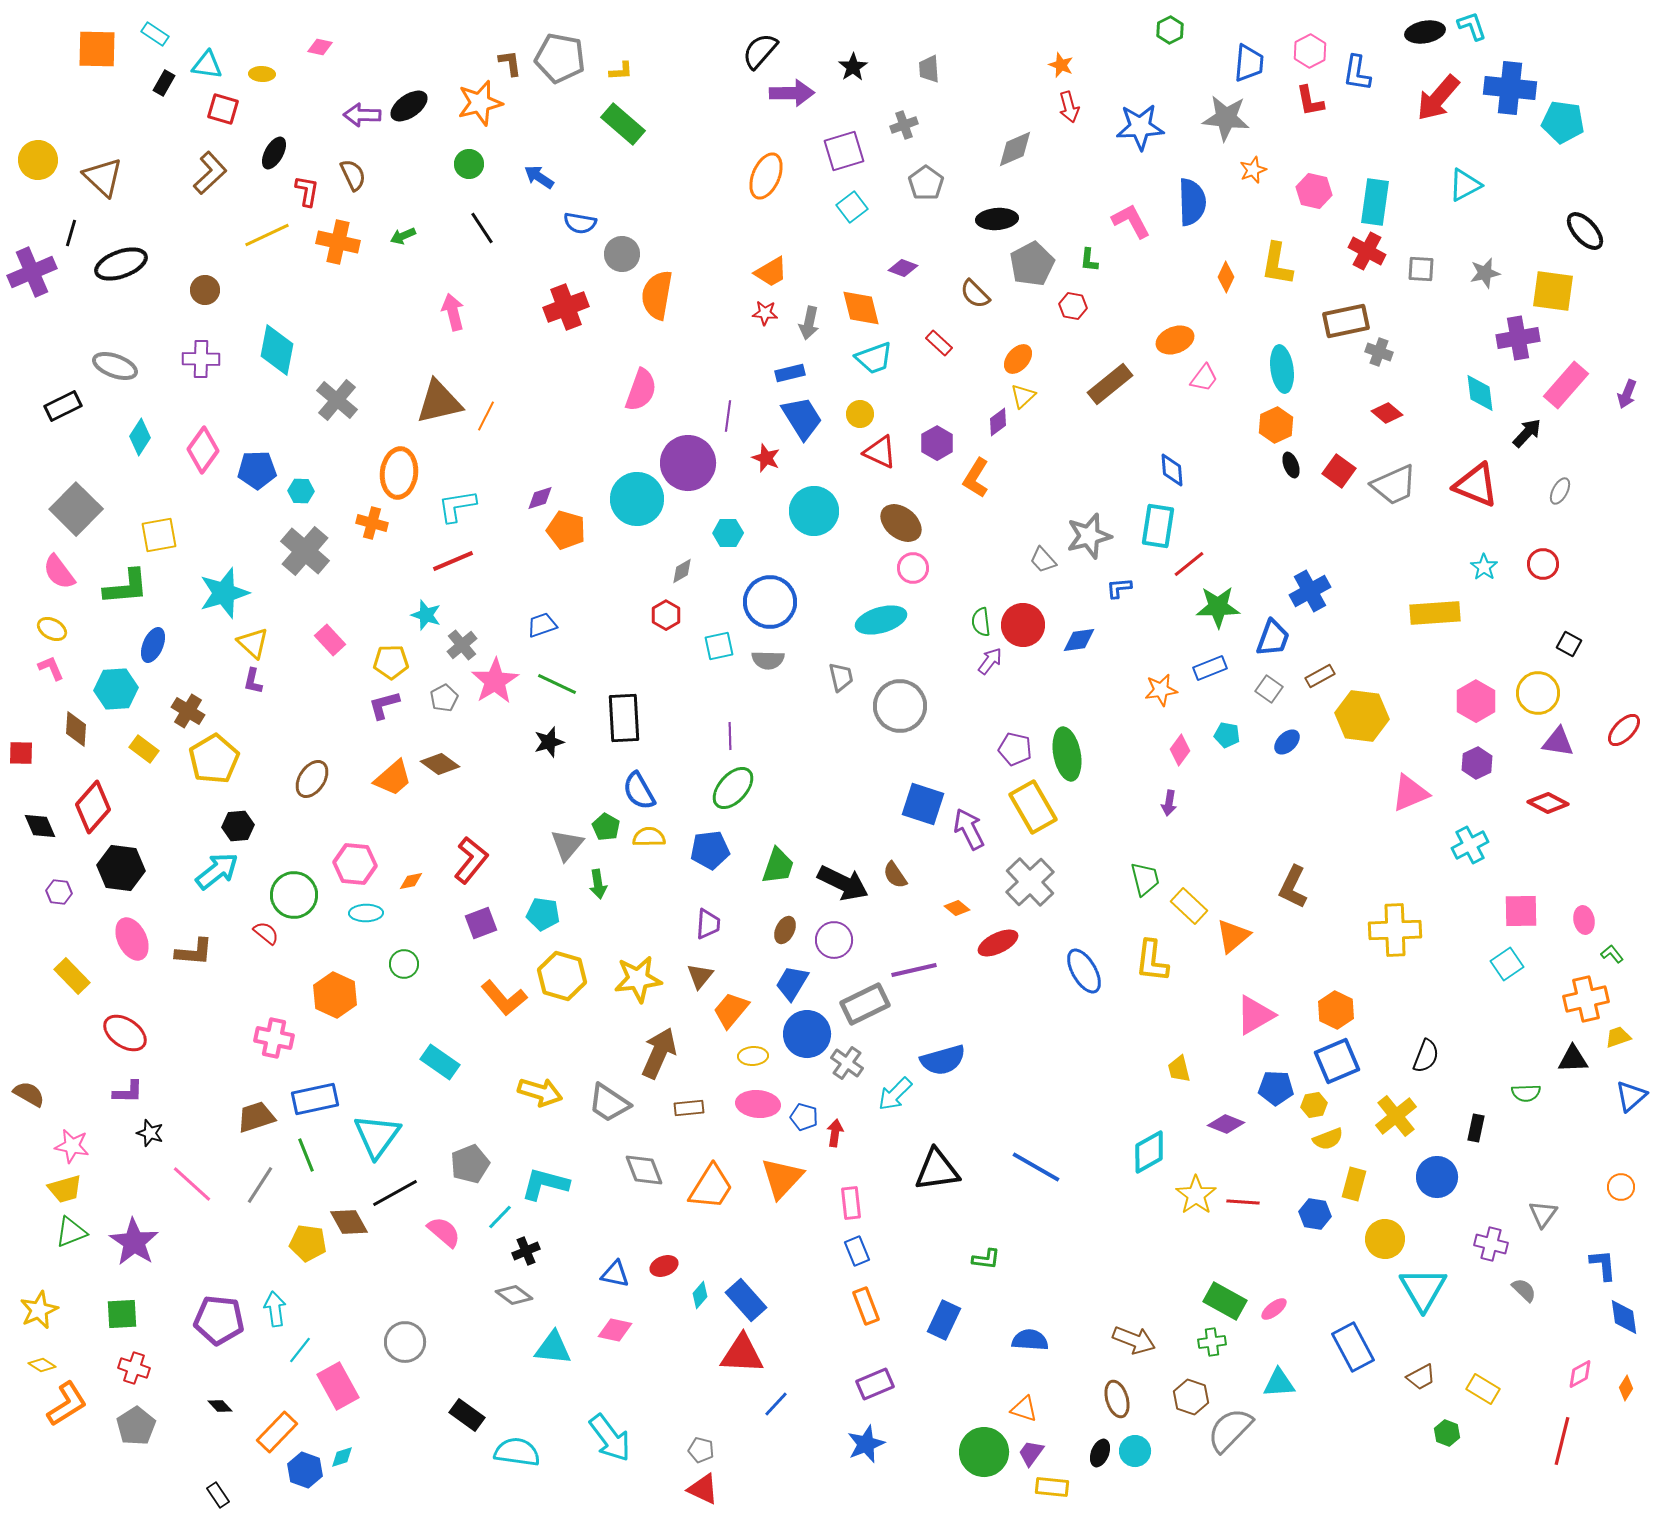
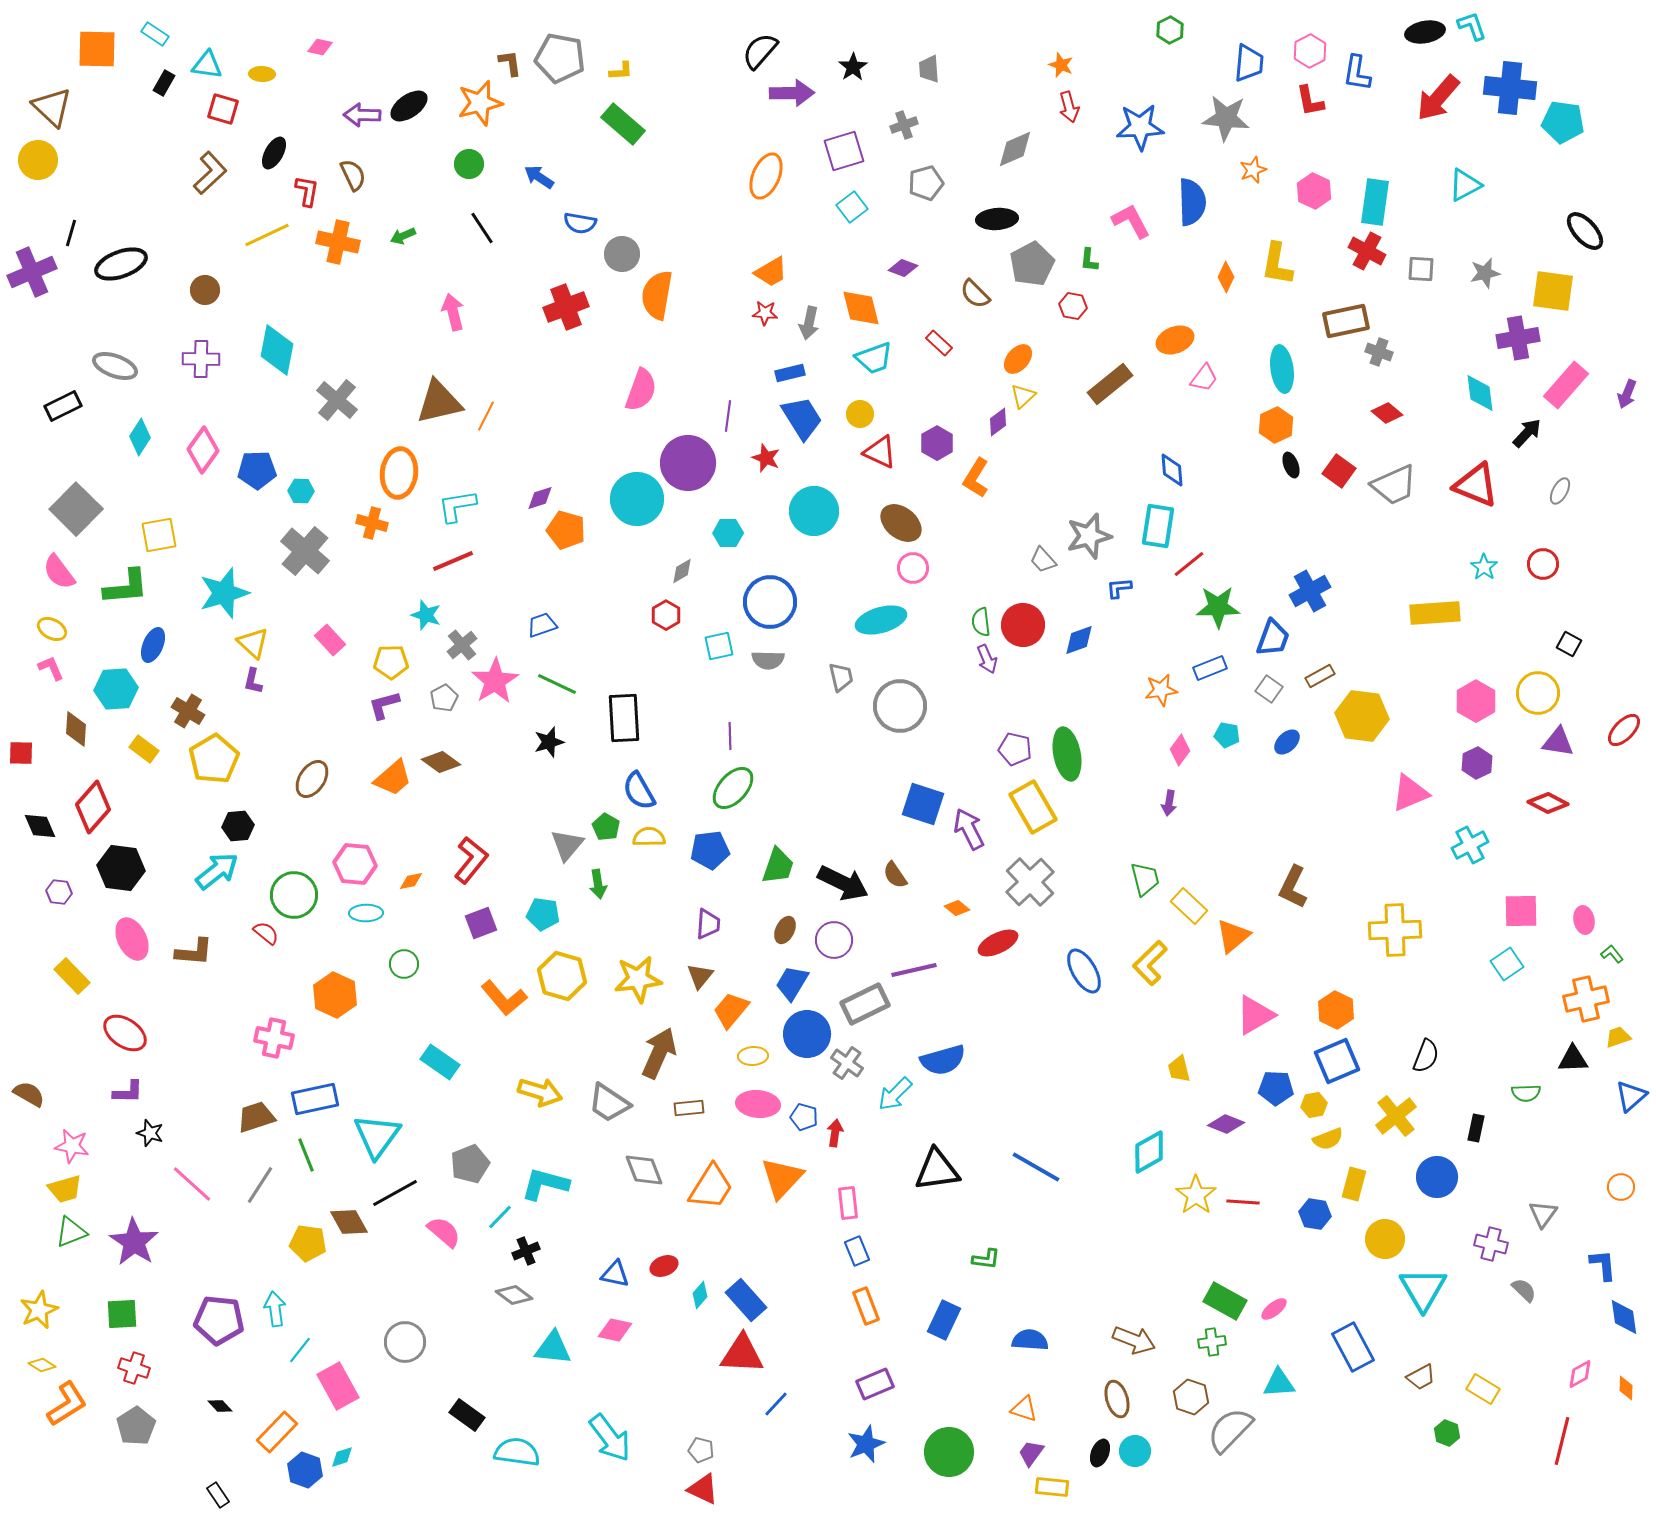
brown triangle at (103, 177): moved 51 px left, 70 px up
gray pentagon at (926, 183): rotated 20 degrees clockwise
pink hexagon at (1314, 191): rotated 12 degrees clockwise
blue diamond at (1079, 640): rotated 12 degrees counterclockwise
purple arrow at (990, 661): moved 3 px left, 2 px up; rotated 120 degrees clockwise
brown diamond at (440, 764): moved 1 px right, 2 px up
yellow L-shape at (1152, 961): moved 2 px left, 2 px down; rotated 39 degrees clockwise
pink rectangle at (851, 1203): moved 3 px left
orange diamond at (1626, 1388): rotated 30 degrees counterclockwise
green circle at (984, 1452): moved 35 px left
